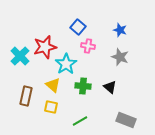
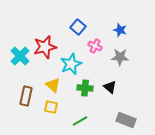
pink cross: moved 7 px right; rotated 16 degrees clockwise
gray star: rotated 18 degrees counterclockwise
cyan star: moved 5 px right; rotated 10 degrees clockwise
green cross: moved 2 px right, 2 px down
